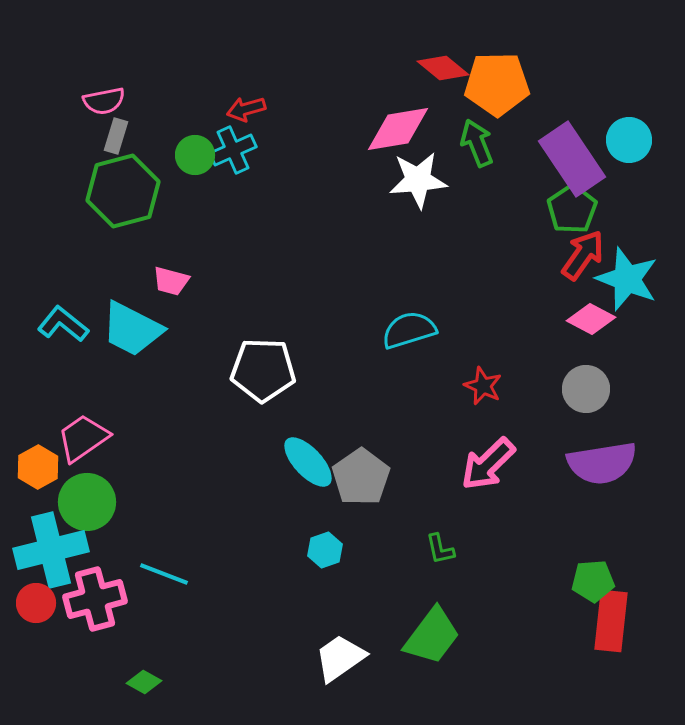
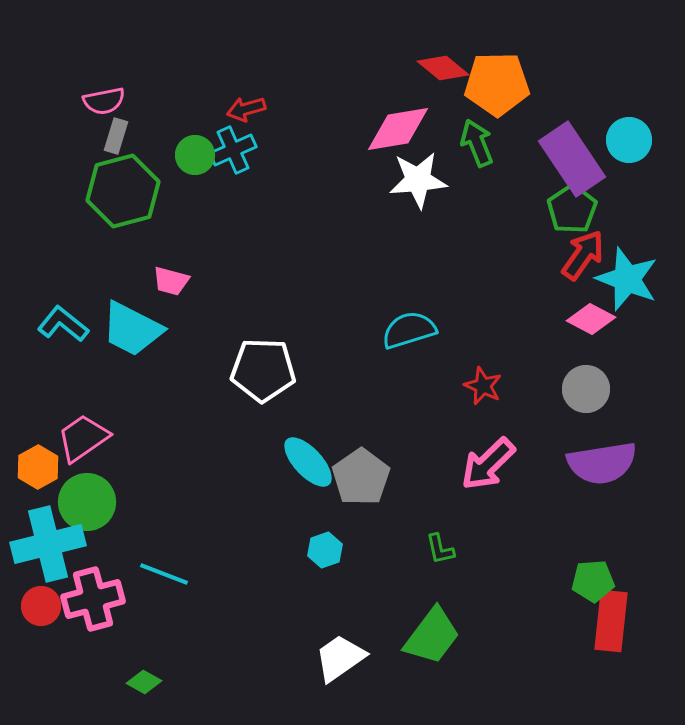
cyan cross at (51, 550): moved 3 px left, 6 px up
pink cross at (95, 599): moved 2 px left
red circle at (36, 603): moved 5 px right, 3 px down
